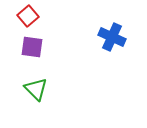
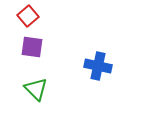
blue cross: moved 14 px left, 29 px down; rotated 12 degrees counterclockwise
